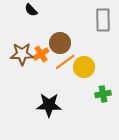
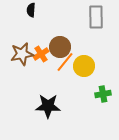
black semicircle: rotated 48 degrees clockwise
gray rectangle: moved 7 px left, 3 px up
brown circle: moved 4 px down
brown star: rotated 10 degrees counterclockwise
orange line: rotated 15 degrees counterclockwise
yellow circle: moved 1 px up
black star: moved 1 px left, 1 px down
